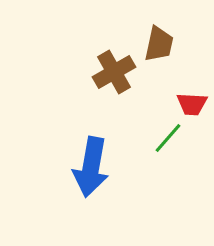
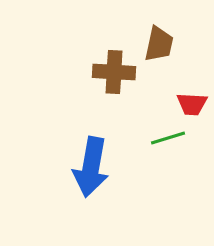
brown cross: rotated 33 degrees clockwise
green line: rotated 32 degrees clockwise
